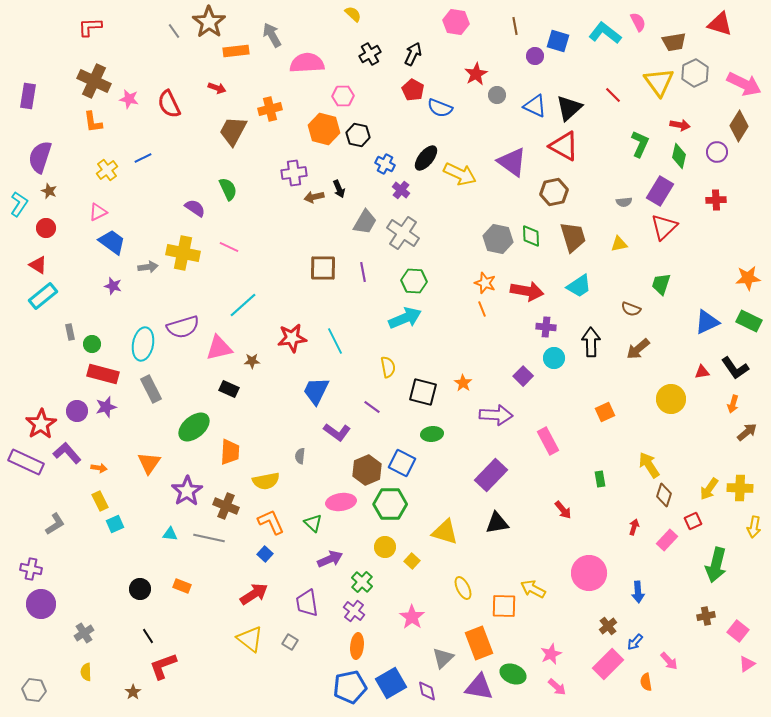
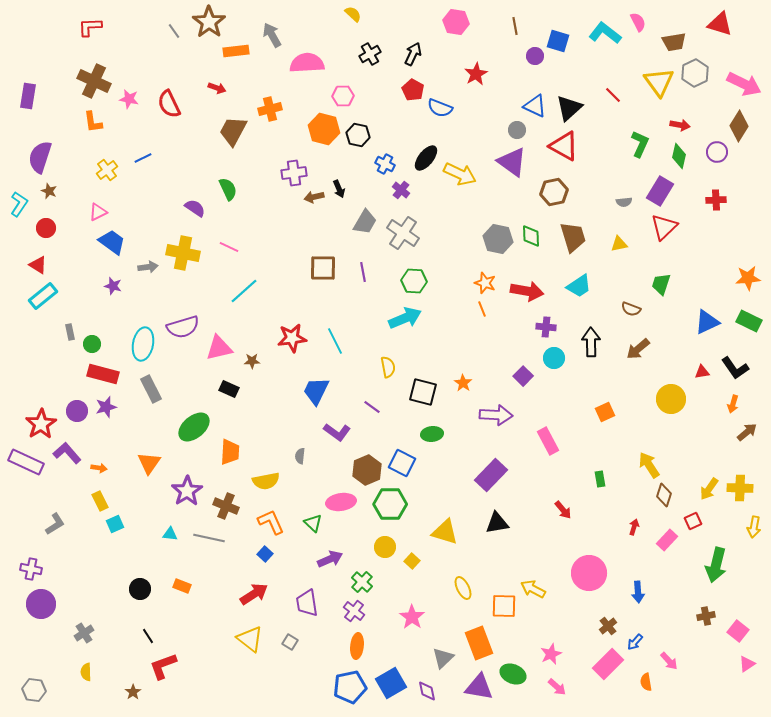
gray circle at (497, 95): moved 20 px right, 35 px down
cyan line at (243, 305): moved 1 px right, 14 px up
